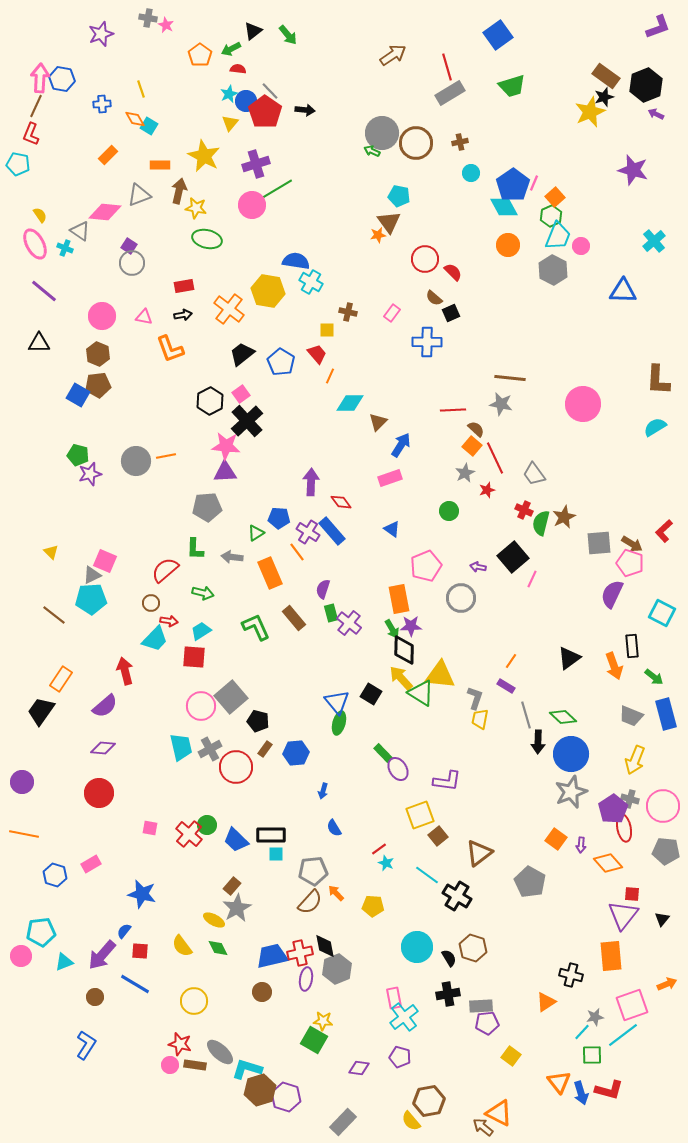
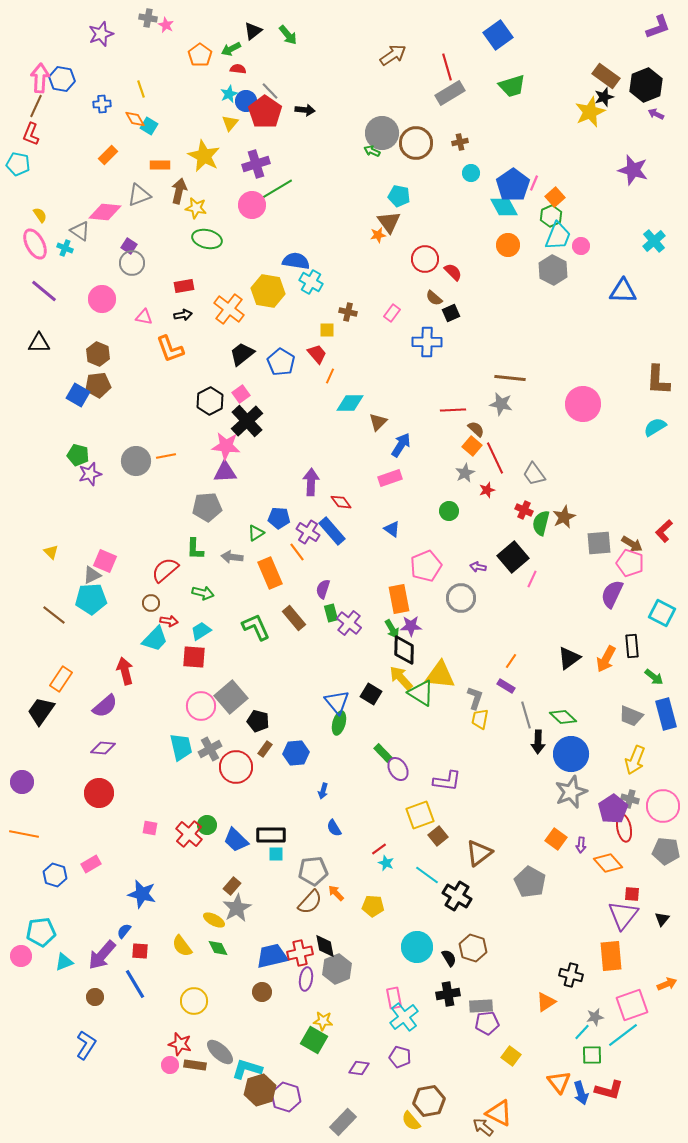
pink circle at (102, 316): moved 17 px up
orange arrow at (614, 666): moved 8 px left, 7 px up; rotated 48 degrees clockwise
blue line at (135, 984): rotated 28 degrees clockwise
